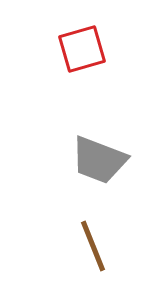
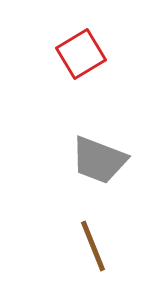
red square: moved 1 px left, 5 px down; rotated 15 degrees counterclockwise
